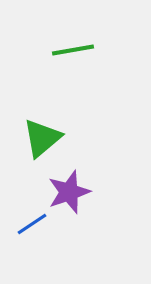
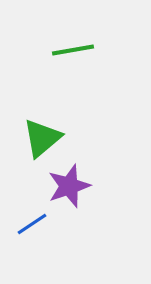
purple star: moved 6 px up
